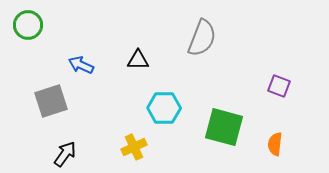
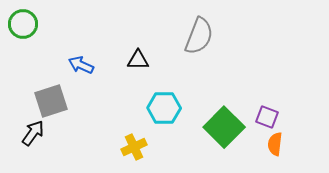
green circle: moved 5 px left, 1 px up
gray semicircle: moved 3 px left, 2 px up
purple square: moved 12 px left, 31 px down
green square: rotated 30 degrees clockwise
black arrow: moved 32 px left, 21 px up
